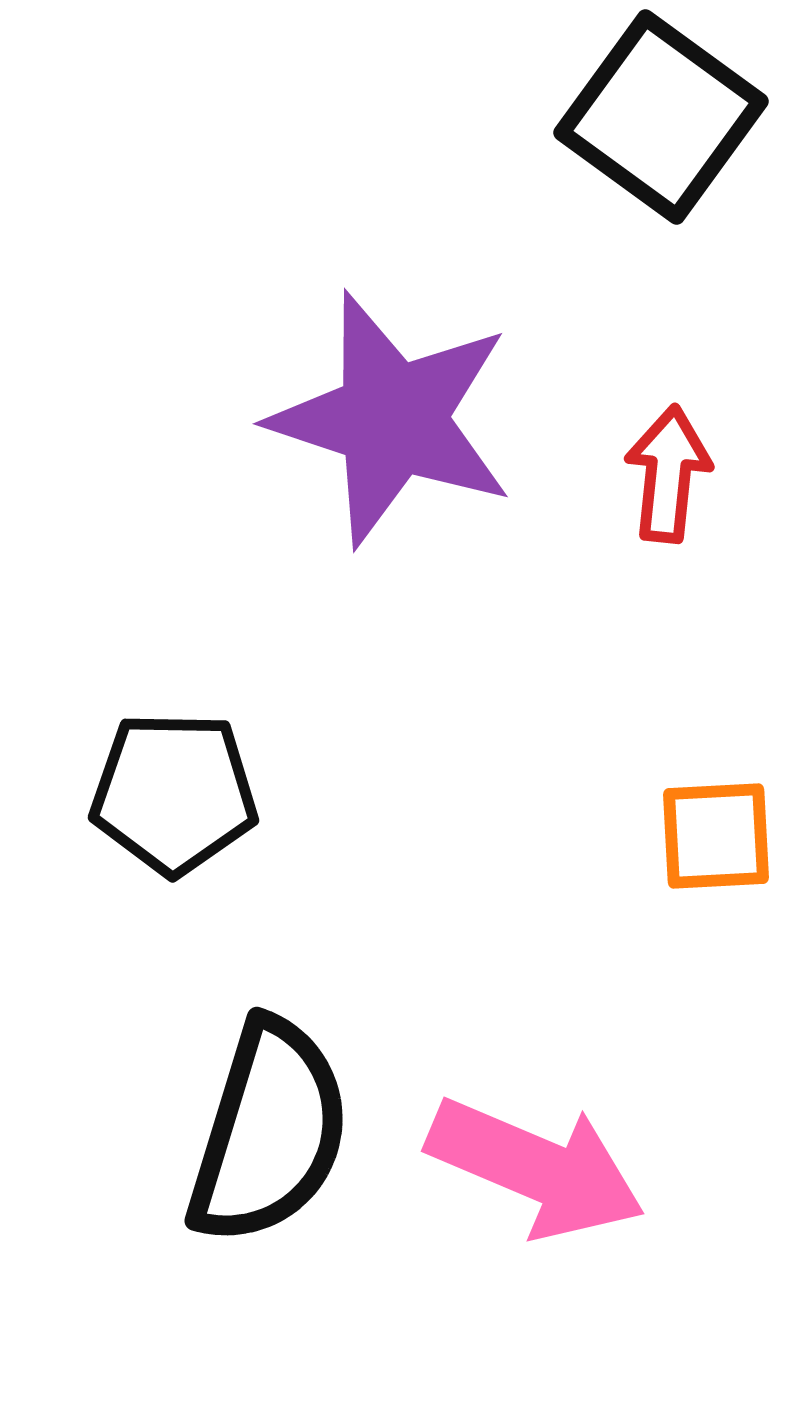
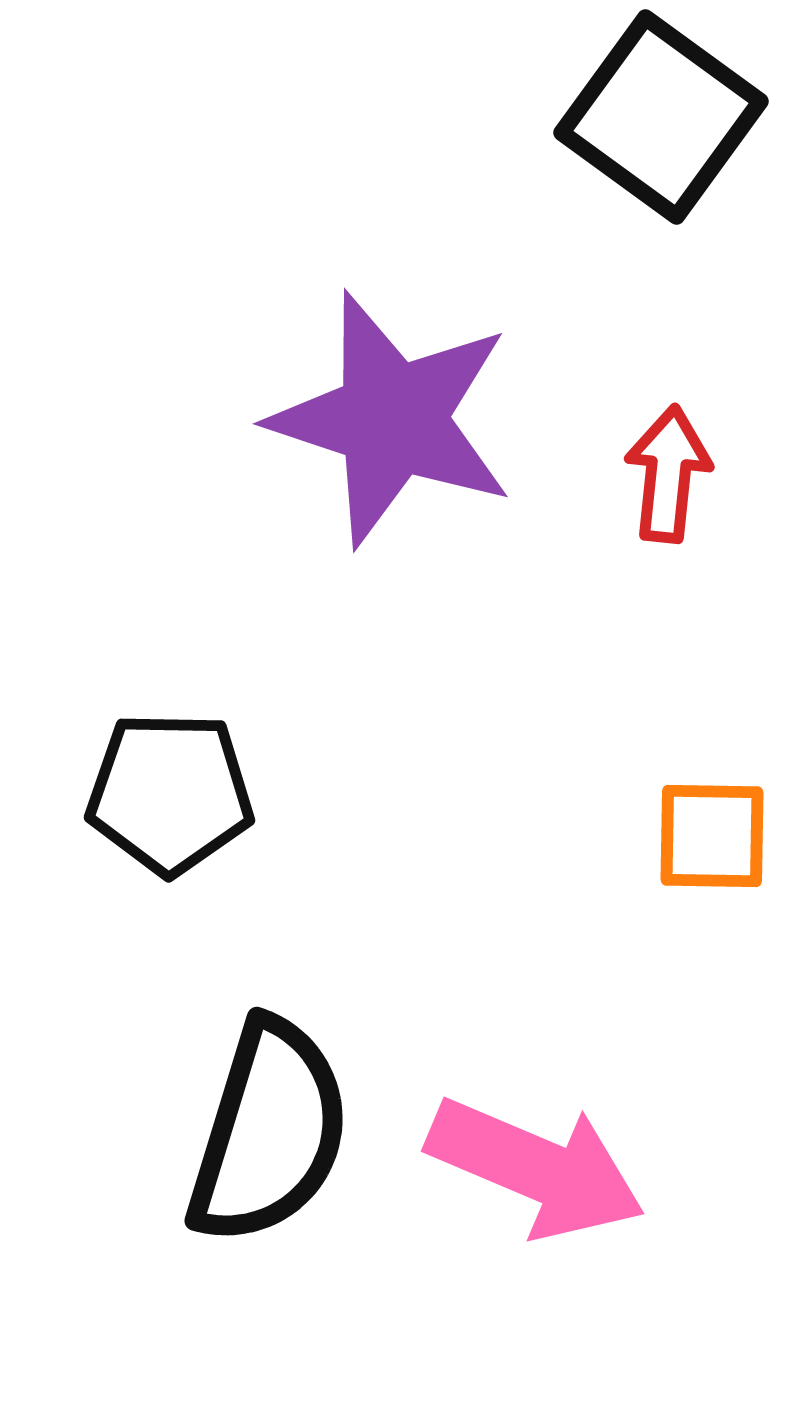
black pentagon: moved 4 px left
orange square: moved 4 px left; rotated 4 degrees clockwise
